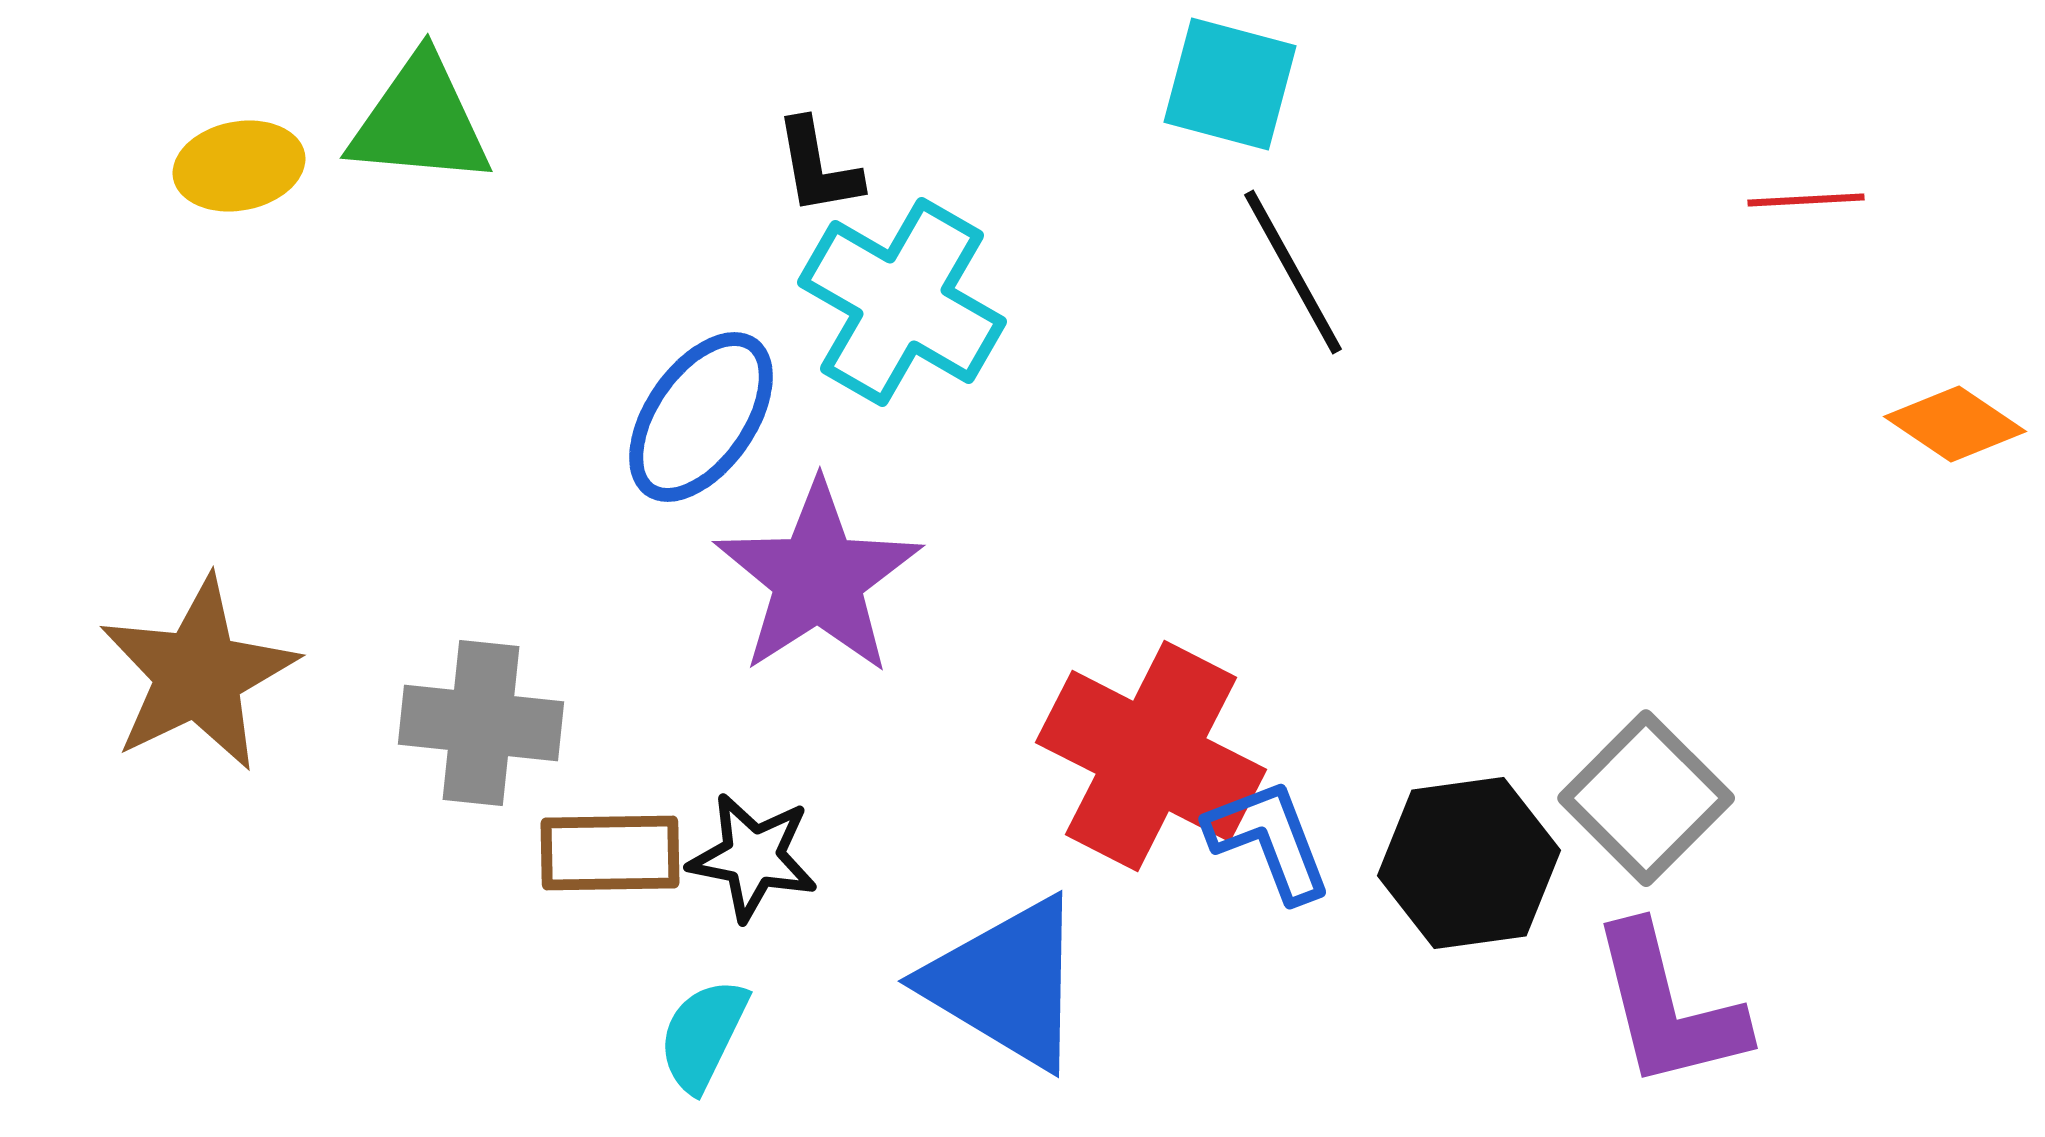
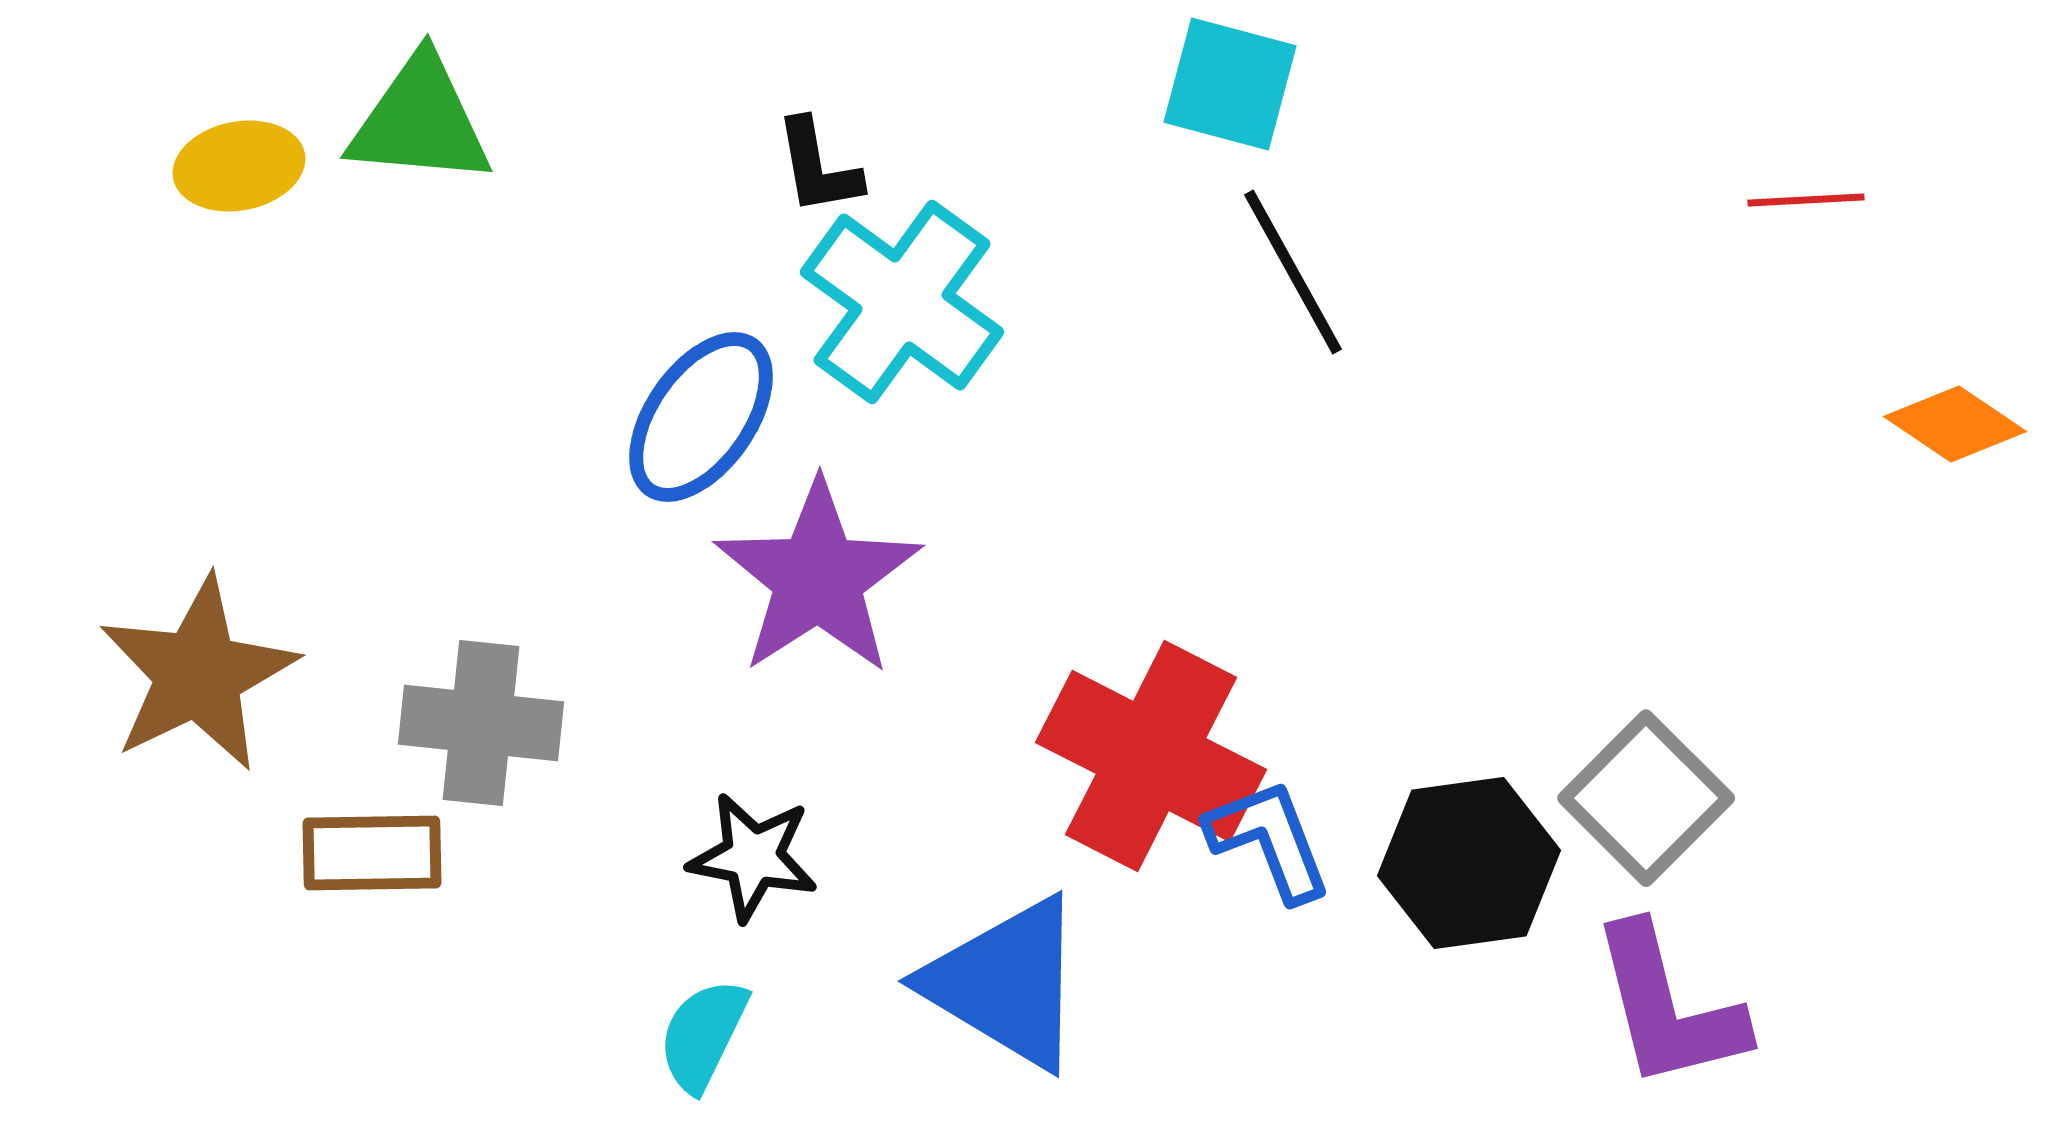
cyan cross: rotated 6 degrees clockwise
brown rectangle: moved 238 px left
